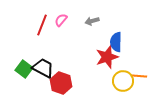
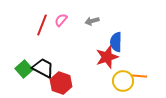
green square: rotated 12 degrees clockwise
